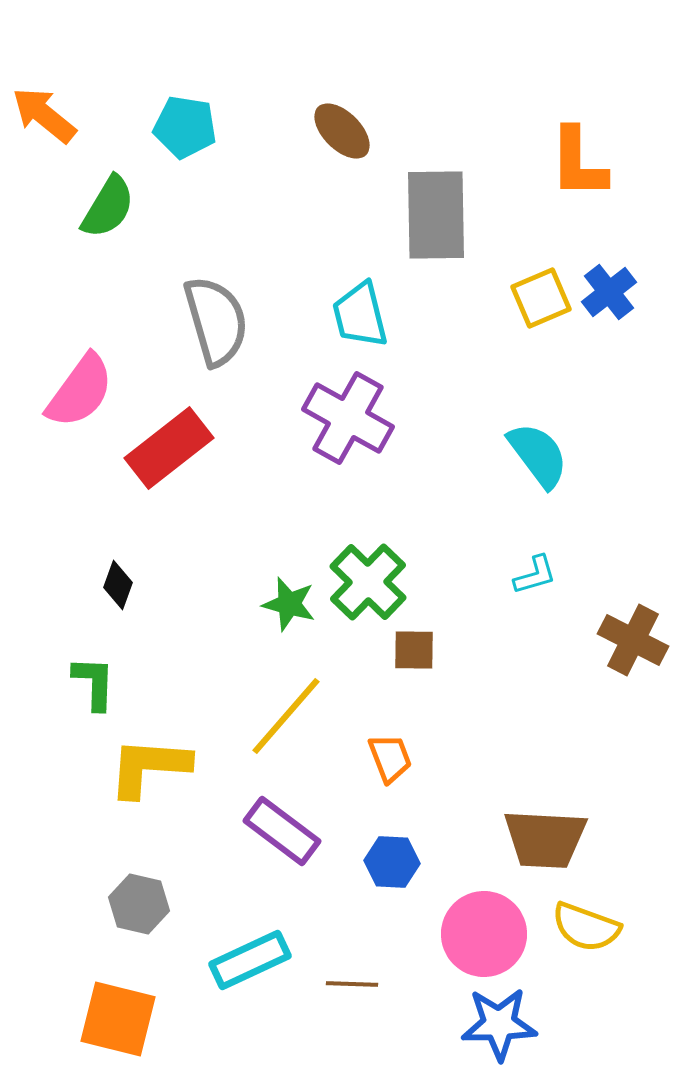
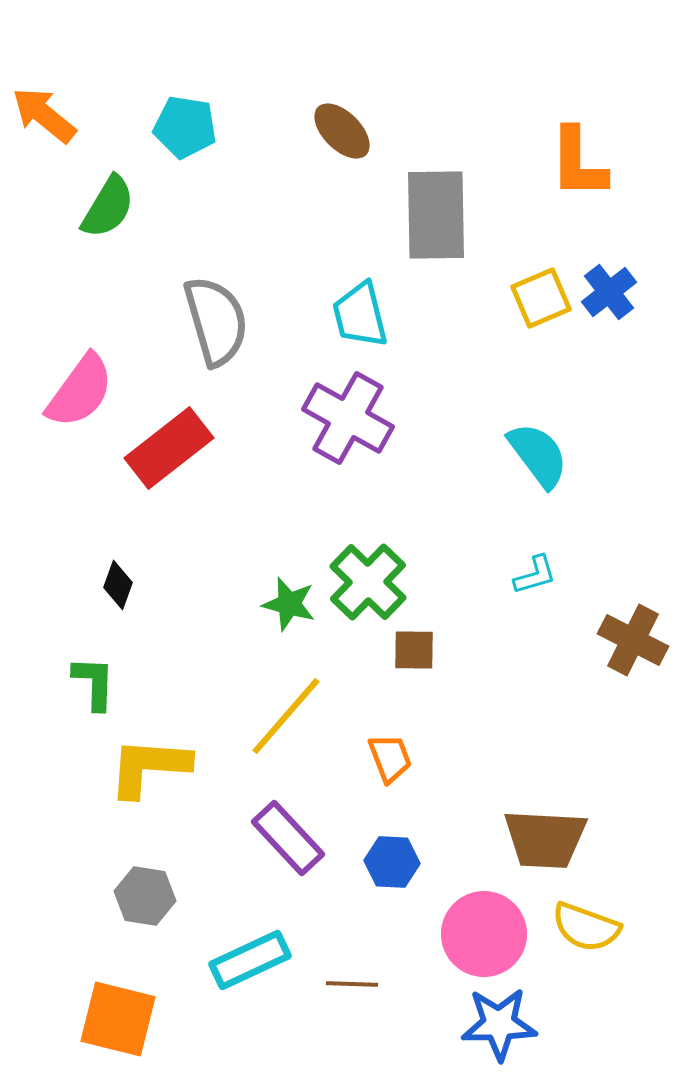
purple rectangle: moved 6 px right, 7 px down; rotated 10 degrees clockwise
gray hexagon: moved 6 px right, 8 px up; rotated 4 degrees counterclockwise
